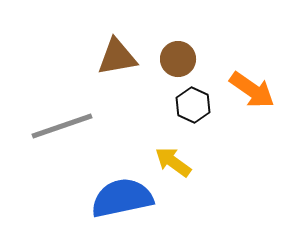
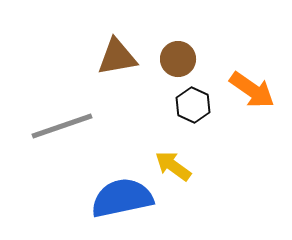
yellow arrow: moved 4 px down
